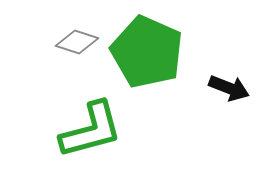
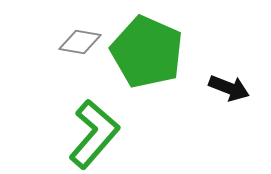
gray diamond: moved 3 px right; rotated 9 degrees counterclockwise
green L-shape: moved 3 px right, 4 px down; rotated 34 degrees counterclockwise
